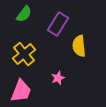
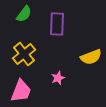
purple rectangle: moved 1 px left; rotated 30 degrees counterclockwise
yellow semicircle: moved 12 px right, 11 px down; rotated 105 degrees counterclockwise
